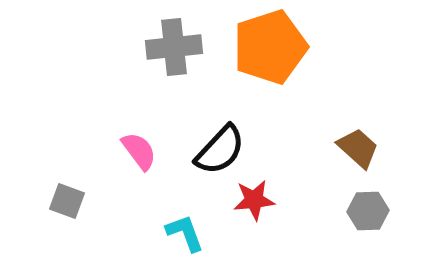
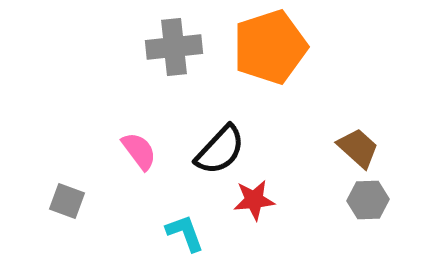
gray hexagon: moved 11 px up
